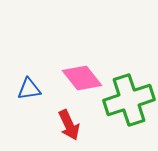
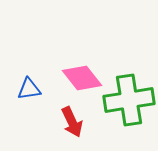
green cross: rotated 9 degrees clockwise
red arrow: moved 3 px right, 3 px up
